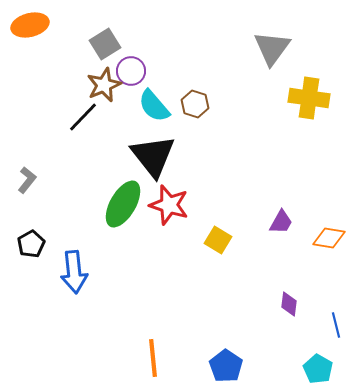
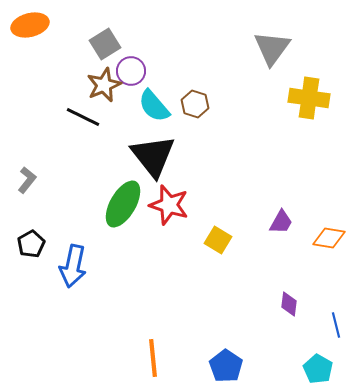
black line: rotated 72 degrees clockwise
blue arrow: moved 1 px left, 6 px up; rotated 18 degrees clockwise
